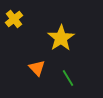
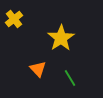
orange triangle: moved 1 px right, 1 px down
green line: moved 2 px right
